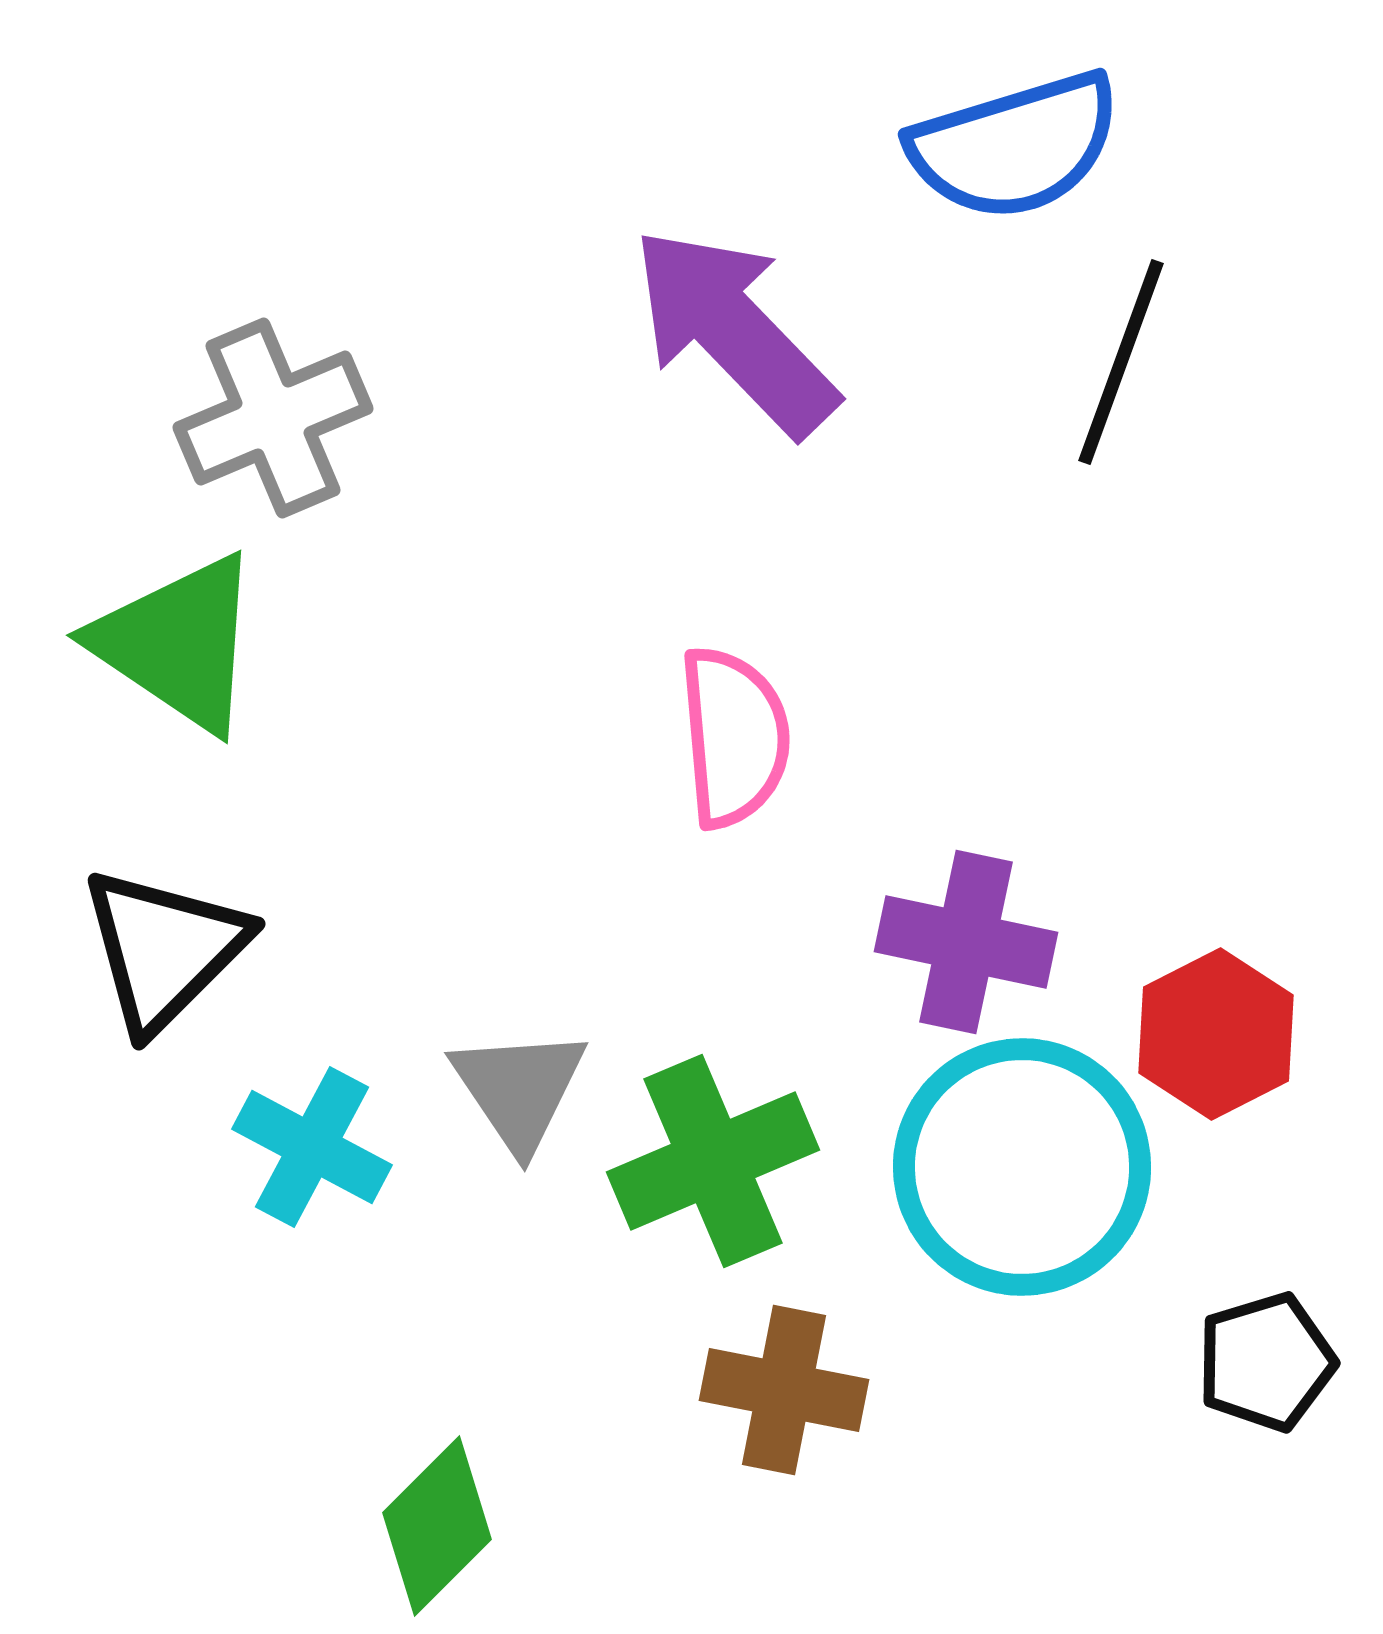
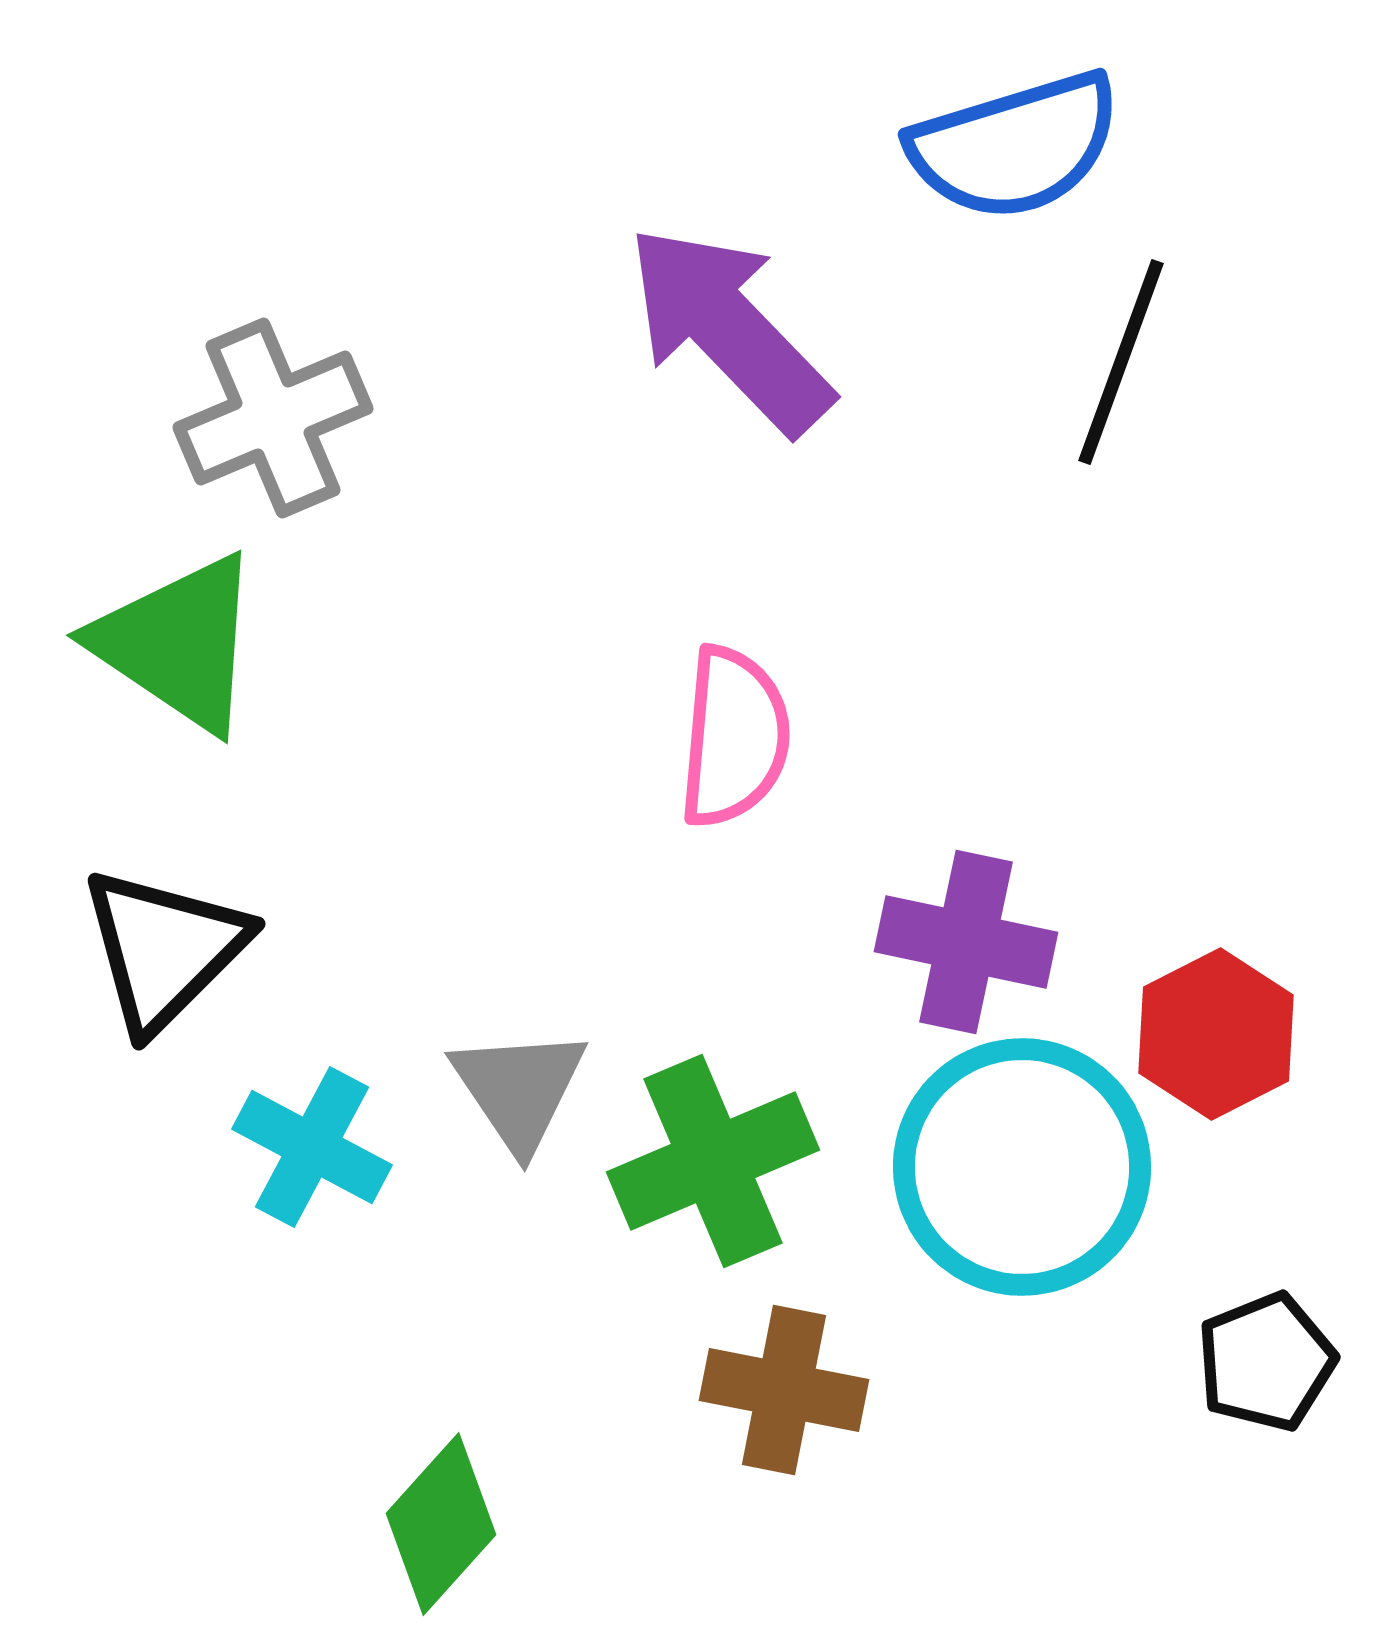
purple arrow: moved 5 px left, 2 px up
pink semicircle: rotated 10 degrees clockwise
black pentagon: rotated 5 degrees counterclockwise
green diamond: moved 4 px right, 2 px up; rotated 3 degrees counterclockwise
